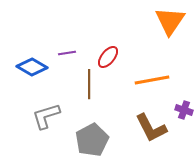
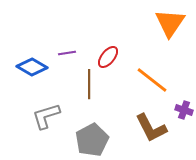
orange triangle: moved 2 px down
orange line: rotated 48 degrees clockwise
